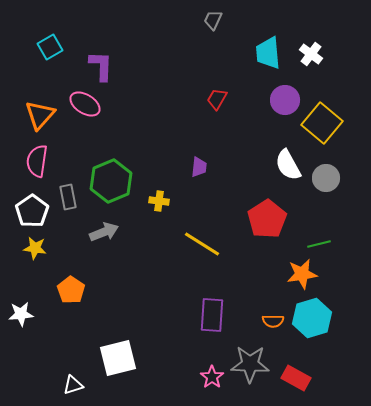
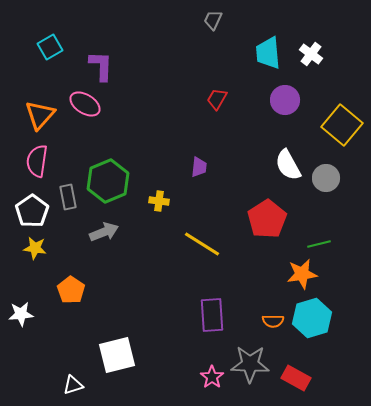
yellow square: moved 20 px right, 2 px down
green hexagon: moved 3 px left
purple rectangle: rotated 8 degrees counterclockwise
white square: moved 1 px left, 3 px up
